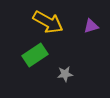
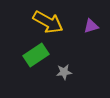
green rectangle: moved 1 px right
gray star: moved 1 px left, 2 px up
